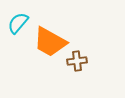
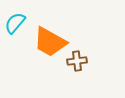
cyan semicircle: moved 3 px left
